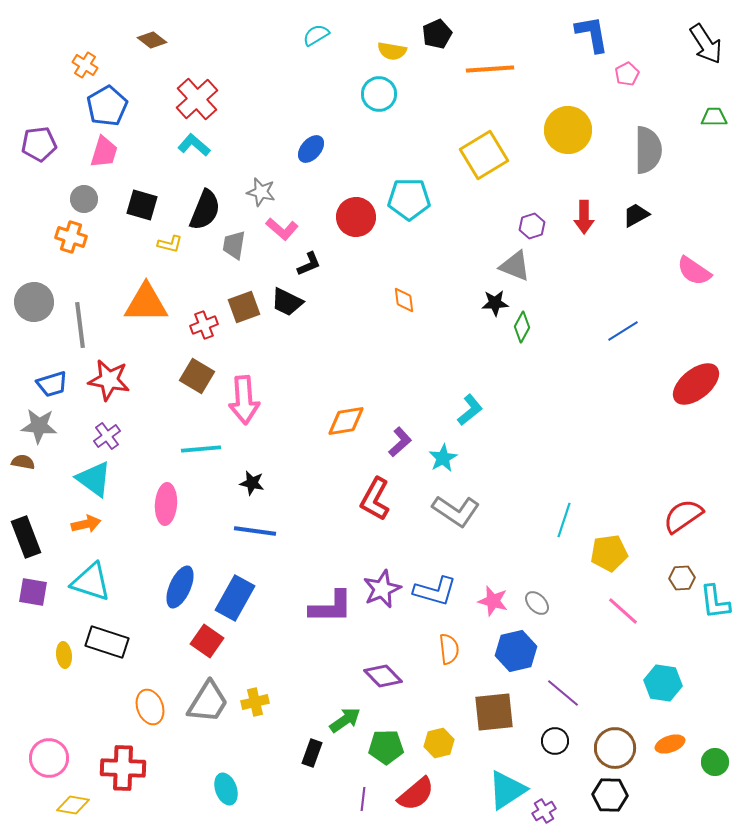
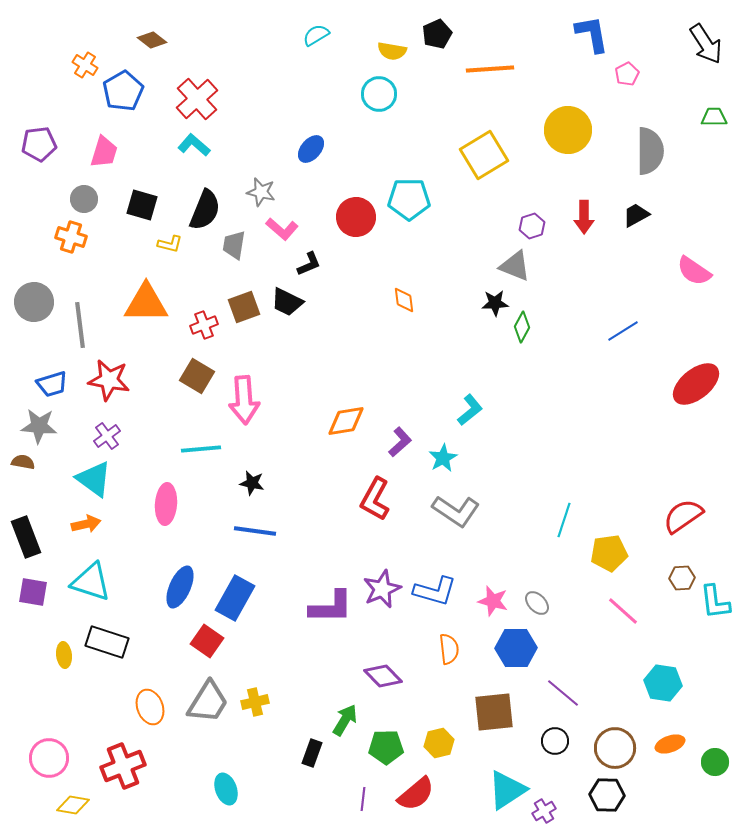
blue pentagon at (107, 106): moved 16 px right, 15 px up
gray semicircle at (648, 150): moved 2 px right, 1 px down
blue hexagon at (516, 651): moved 3 px up; rotated 12 degrees clockwise
green arrow at (345, 720): rotated 24 degrees counterclockwise
red cross at (123, 768): moved 2 px up; rotated 24 degrees counterclockwise
black hexagon at (610, 795): moved 3 px left
